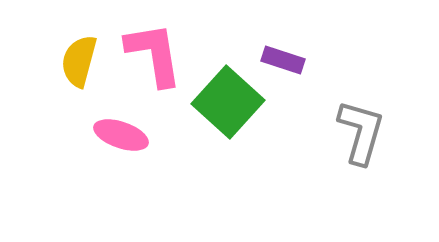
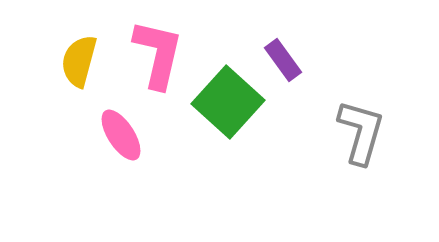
pink L-shape: moved 4 px right; rotated 22 degrees clockwise
purple rectangle: rotated 36 degrees clockwise
pink ellipse: rotated 38 degrees clockwise
